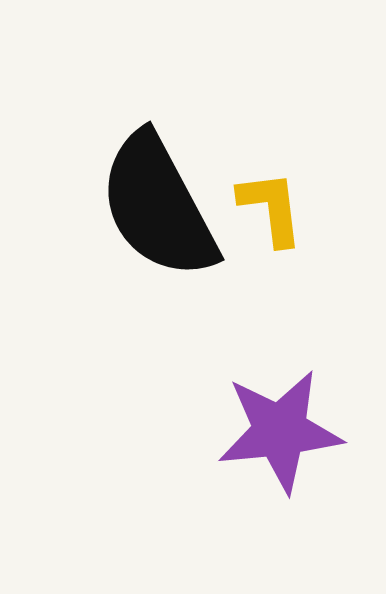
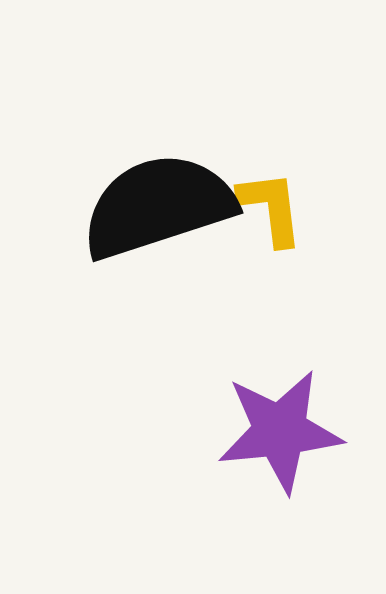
black semicircle: rotated 100 degrees clockwise
